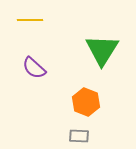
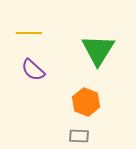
yellow line: moved 1 px left, 13 px down
green triangle: moved 4 px left
purple semicircle: moved 1 px left, 2 px down
